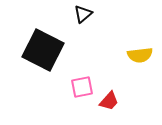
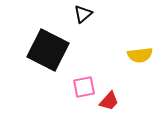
black square: moved 5 px right
pink square: moved 2 px right
